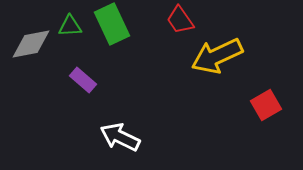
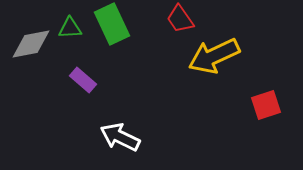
red trapezoid: moved 1 px up
green triangle: moved 2 px down
yellow arrow: moved 3 px left
red square: rotated 12 degrees clockwise
